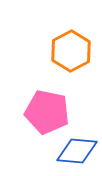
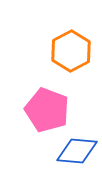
pink pentagon: moved 2 px up; rotated 9 degrees clockwise
